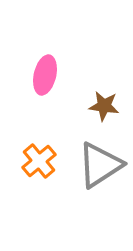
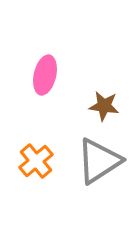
orange cross: moved 3 px left
gray triangle: moved 1 px left, 4 px up
